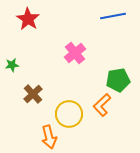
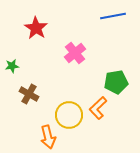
red star: moved 8 px right, 9 px down
green star: moved 1 px down
green pentagon: moved 2 px left, 2 px down
brown cross: moved 4 px left; rotated 18 degrees counterclockwise
orange L-shape: moved 4 px left, 3 px down
yellow circle: moved 1 px down
orange arrow: moved 1 px left
